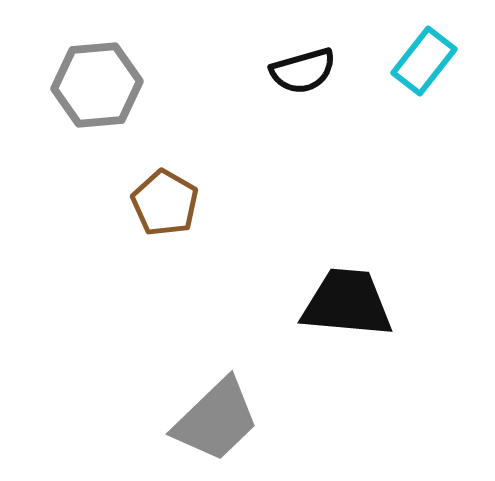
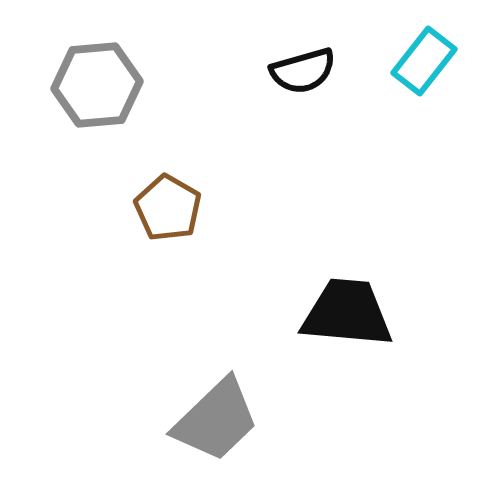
brown pentagon: moved 3 px right, 5 px down
black trapezoid: moved 10 px down
